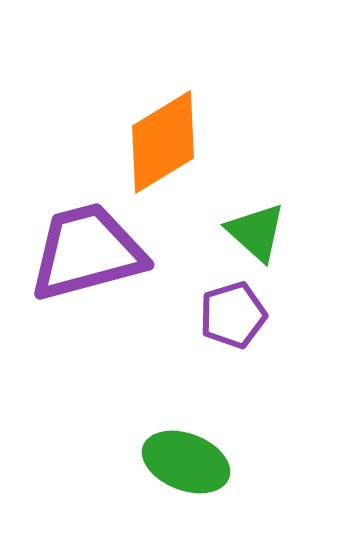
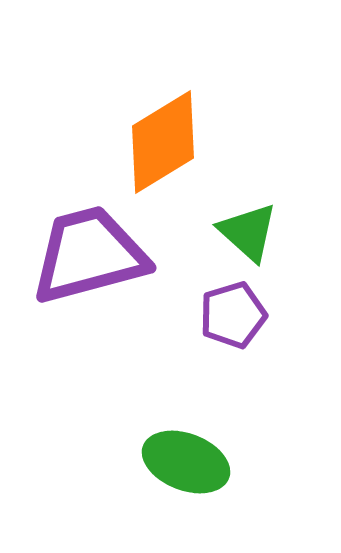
green triangle: moved 8 px left
purple trapezoid: moved 2 px right, 3 px down
